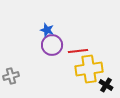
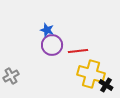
yellow cross: moved 2 px right, 5 px down; rotated 24 degrees clockwise
gray cross: rotated 14 degrees counterclockwise
